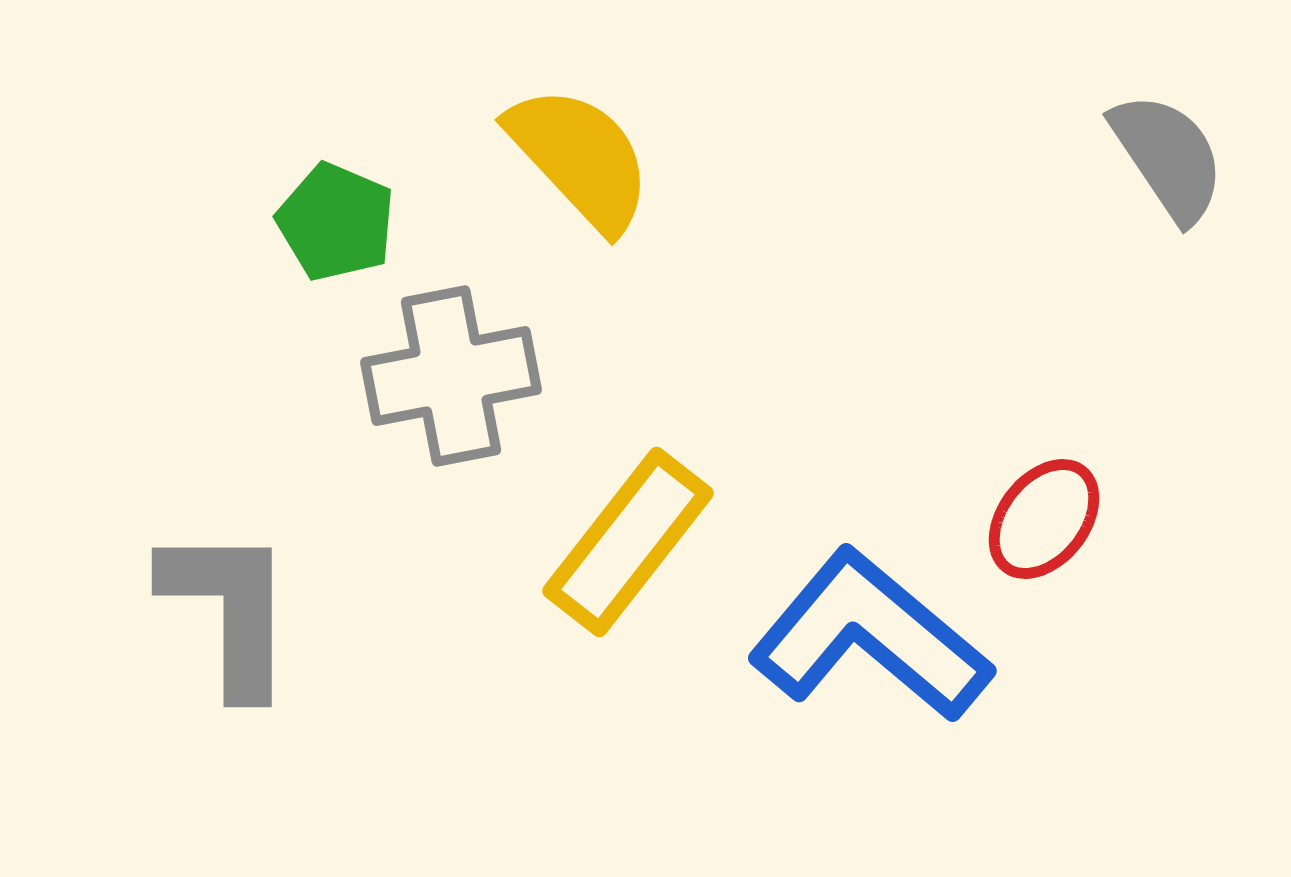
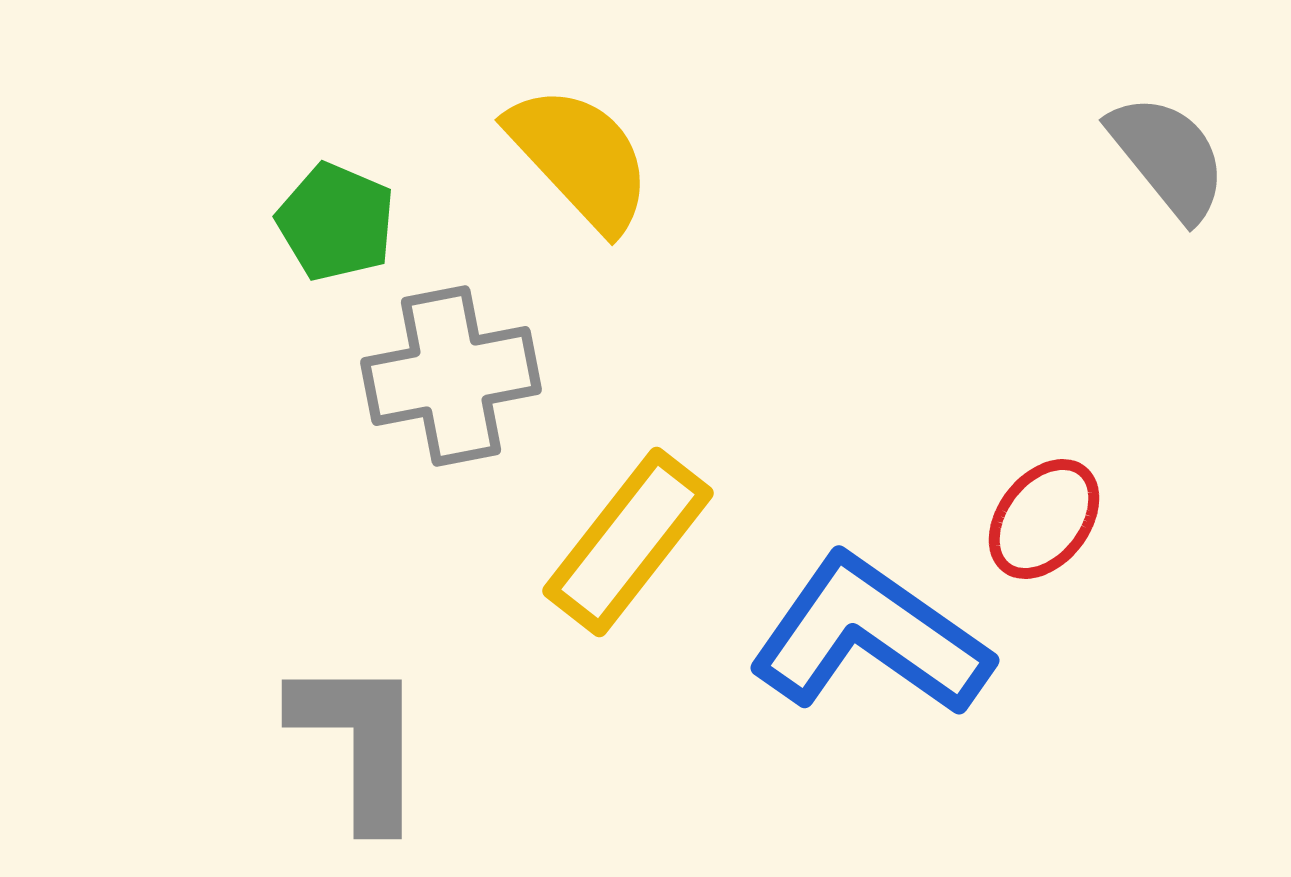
gray semicircle: rotated 5 degrees counterclockwise
gray L-shape: moved 130 px right, 132 px down
blue L-shape: rotated 5 degrees counterclockwise
